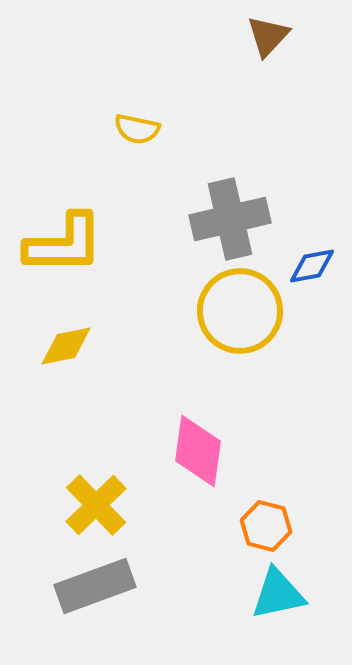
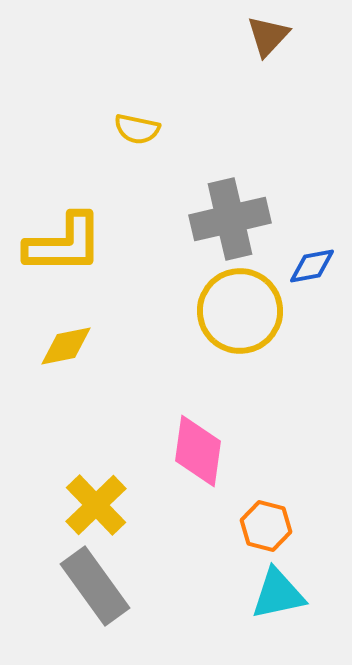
gray rectangle: rotated 74 degrees clockwise
